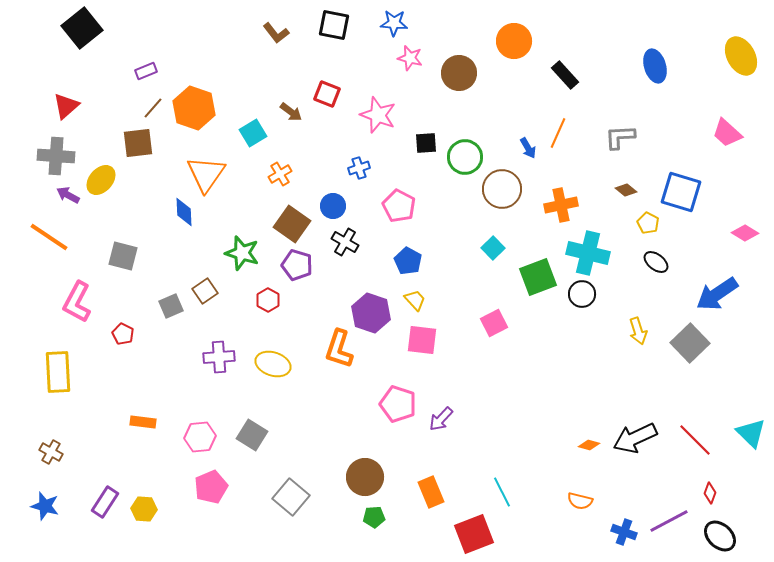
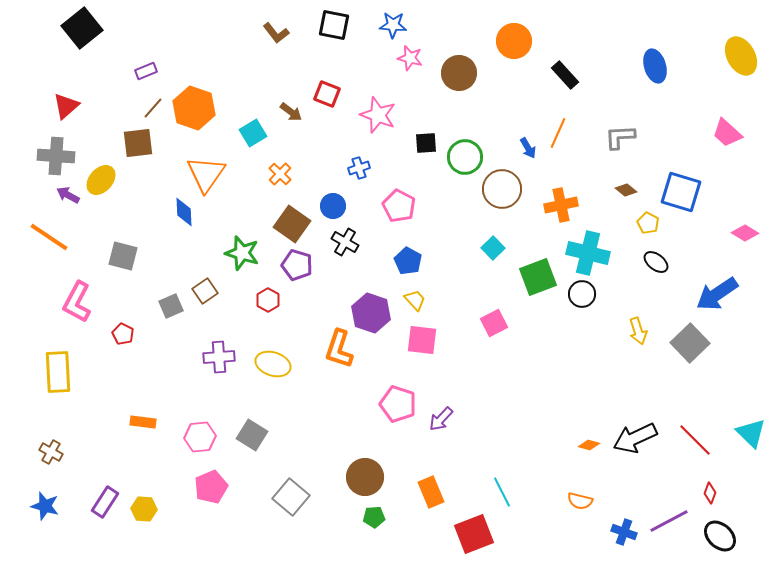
blue star at (394, 23): moved 1 px left, 2 px down
orange cross at (280, 174): rotated 15 degrees counterclockwise
